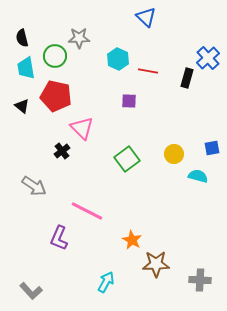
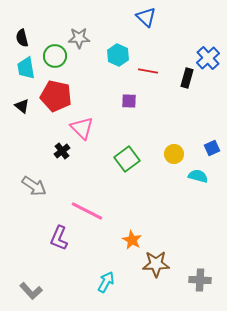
cyan hexagon: moved 4 px up
blue square: rotated 14 degrees counterclockwise
